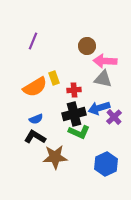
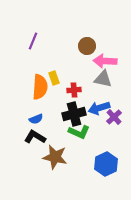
orange semicircle: moved 5 px right; rotated 55 degrees counterclockwise
brown star: rotated 15 degrees clockwise
